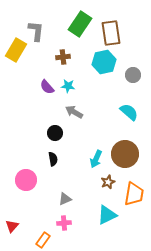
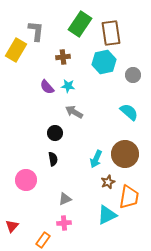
orange trapezoid: moved 5 px left, 3 px down
